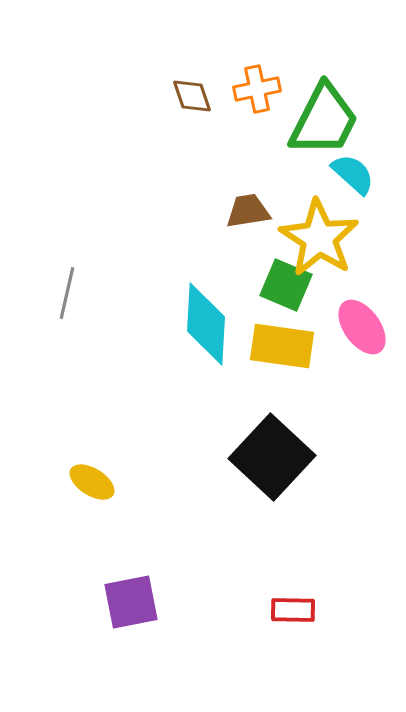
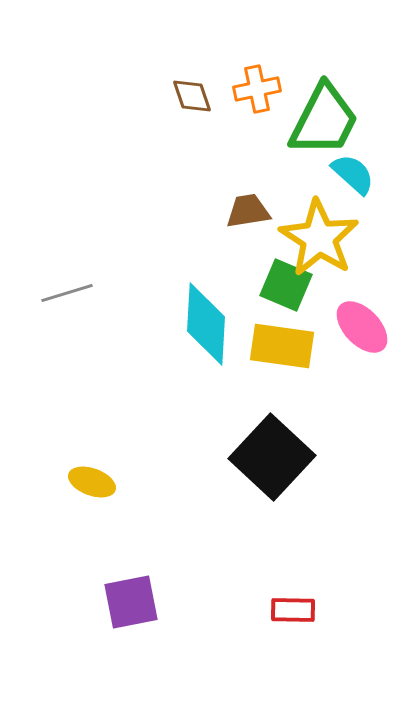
gray line: rotated 60 degrees clockwise
pink ellipse: rotated 8 degrees counterclockwise
yellow ellipse: rotated 12 degrees counterclockwise
